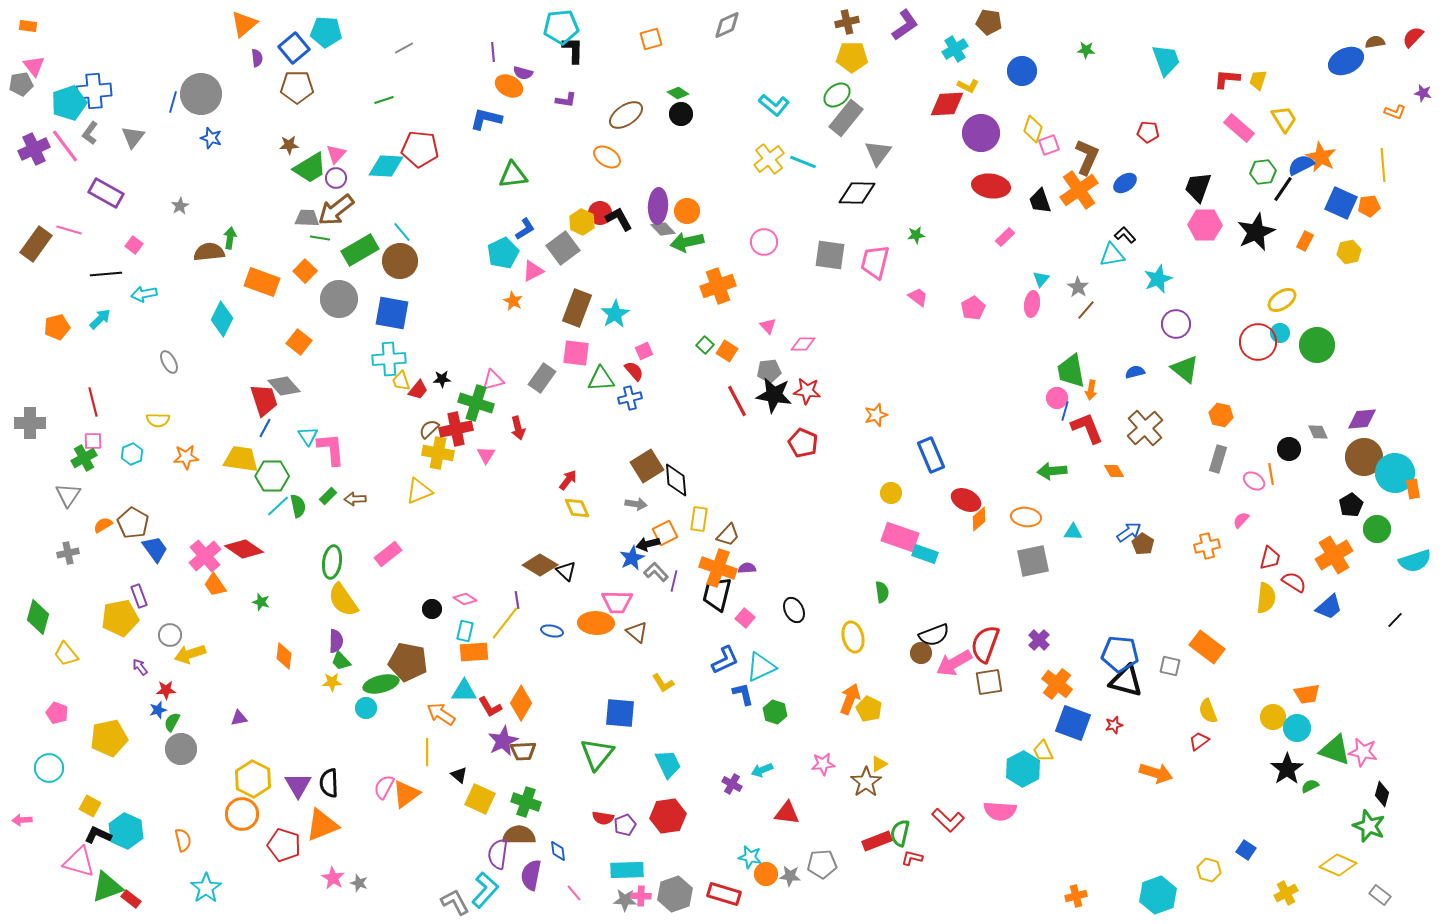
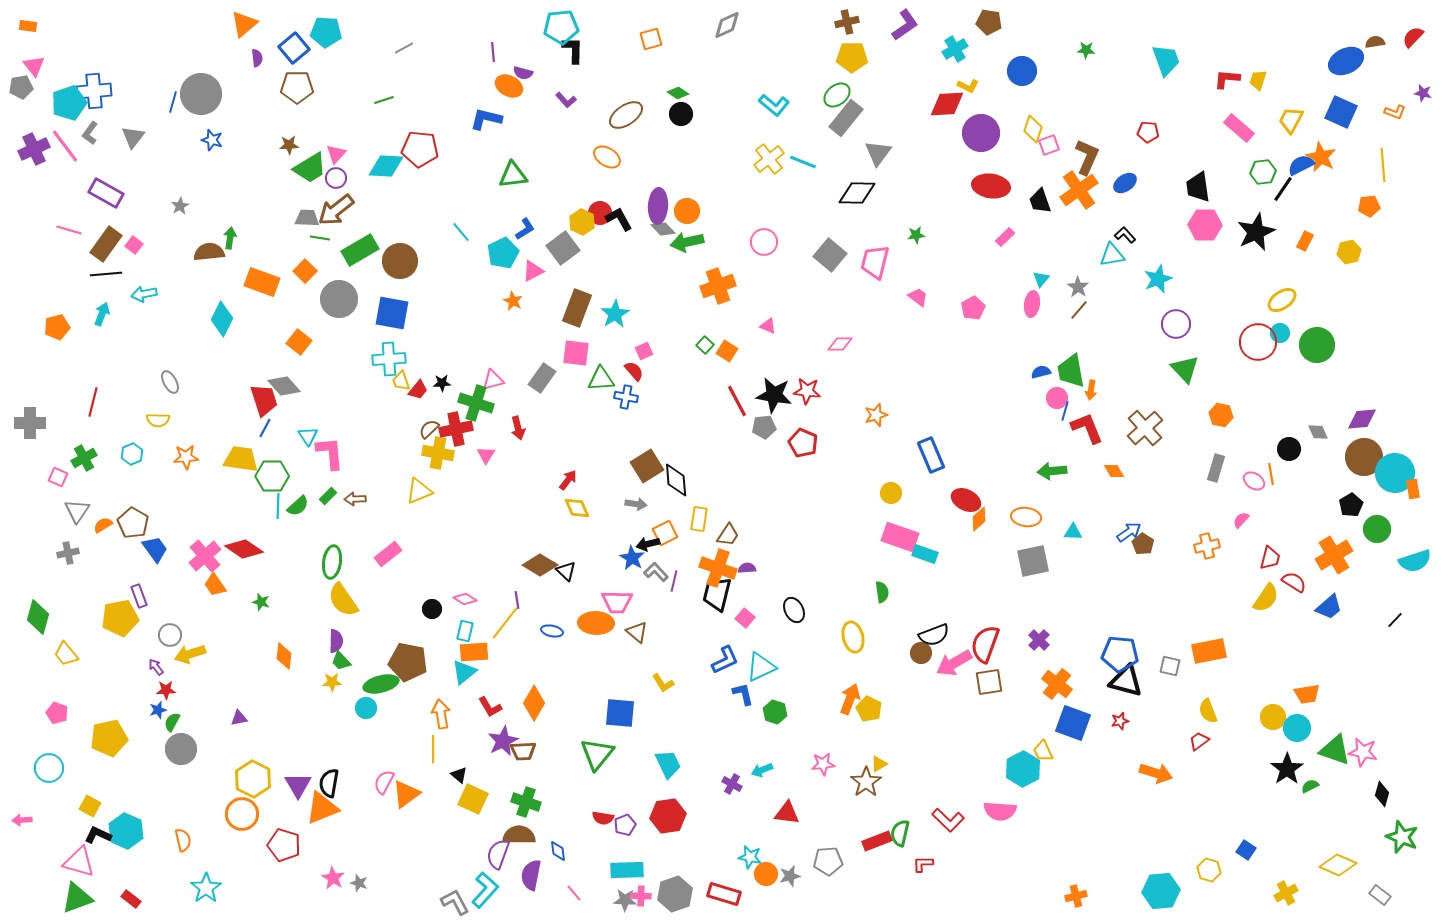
gray pentagon at (21, 84): moved 3 px down
purple L-shape at (566, 100): rotated 40 degrees clockwise
yellow trapezoid at (1284, 119): moved 7 px right, 1 px down; rotated 120 degrees counterclockwise
blue star at (211, 138): moved 1 px right, 2 px down
black trapezoid at (1198, 187): rotated 28 degrees counterclockwise
blue square at (1341, 203): moved 91 px up
cyan line at (402, 232): moved 59 px right
brown rectangle at (36, 244): moved 70 px right
gray square at (830, 255): rotated 32 degrees clockwise
brown line at (1086, 310): moved 7 px left
cyan arrow at (100, 319): moved 2 px right, 5 px up; rotated 25 degrees counterclockwise
pink triangle at (768, 326): rotated 24 degrees counterclockwise
pink diamond at (803, 344): moved 37 px right
gray ellipse at (169, 362): moved 1 px right, 20 px down
green triangle at (1185, 369): rotated 8 degrees clockwise
gray pentagon at (769, 371): moved 5 px left, 56 px down
blue semicircle at (1135, 372): moved 94 px left
black star at (442, 379): moved 4 px down
blue cross at (630, 398): moved 4 px left, 1 px up; rotated 25 degrees clockwise
red line at (93, 402): rotated 28 degrees clockwise
pink square at (93, 441): moved 35 px left, 36 px down; rotated 24 degrees clockwise
pink L-shape at (331, 449): moved 1 px left, 4 px down
gray rectangle at (1218, 459): moved 2 px left, 9 px down
gray triangle at (68, 495): moved 9 px right, 16 px down
cyan line at (278, 506): rotated 45 degrees counterclockwise
green semicircle at (298, 506): rotated 60 degrees clockwise
brown trapezoid at (728, 535): rotated 10 degrees counterclockwise
blue star at (632, 558): rotated 15 degrees counterclockwise
yellow semicircle at (1266, 598): rotated 28 degrees clockwise
orange rectangle at (1207, 647): moved 2 px right, 4 px down; rotated 48 degrees counterclockwise
purple arrow at (140, 667): moved 16 px right
cyan triangle at (464, 691): moved 19 px up; rotated 40 degrees counterclockwise
orange diamond at (521, 703): moved 13 px right
orange arrow at (441, 714): rotated 48 degrees clockwise
red star at (1114, 725): moved 6 px right, 4 px up
yellow line at (427, 752): moved 6 px right, 3 px up
black semicircle at (329, 783): rotated 12 degrees clockwise
pink semicircle at (384, 787): moved 5 px up
yellow square at (480, 799): moved 7 px left
orange triangle at (322, 825): moved 17 px up
green star at (1369, 826): moved 33 px right, 11 px down
purple semicircle at (498, 854): rotated 12 degrees clockwise
red L-shape at (912, 858): moved 11 px right, 6 px down; rotated 15 degrees counterclockwise
gray pentagon at (822, 864): moved 6 px right, 3 px up
gray star at (790, 876): rotated 20 degrees counterclockwise
green triangle at (107, 887): moved 30 px left, 11 px down
cyan hexagon at (1158, 895): moved 3 px right, 4 px up; rotated 15 degrees clockwise
